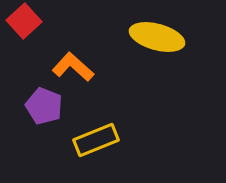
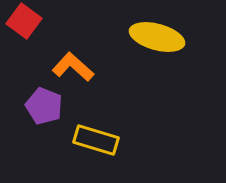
red square: rotated 12 degrees counterclockwise
yellow rectangle: rotated 39 degrees clockwise
